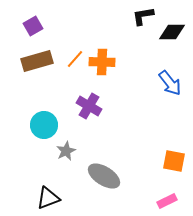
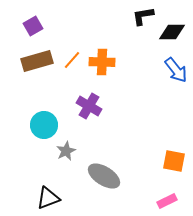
orange line: moved 3 px left, 1 px down
blue arrow: moved 6 px right, 13 px up
